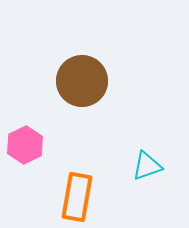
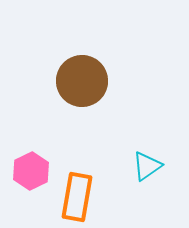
pink hexagon: moved 6 px right, 26 px down
cyan triangle: rotated 16 degrees counterclockwise
